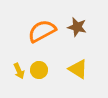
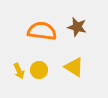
orange semicircle: rotated 36 degrees clockwise
yellow triangle: moved 4 px left, 2 px up
